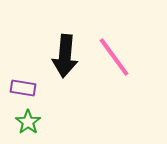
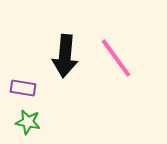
pink line: moved 2 px right, 1 px down
green star: rotated 25 degrees counterclockwise
